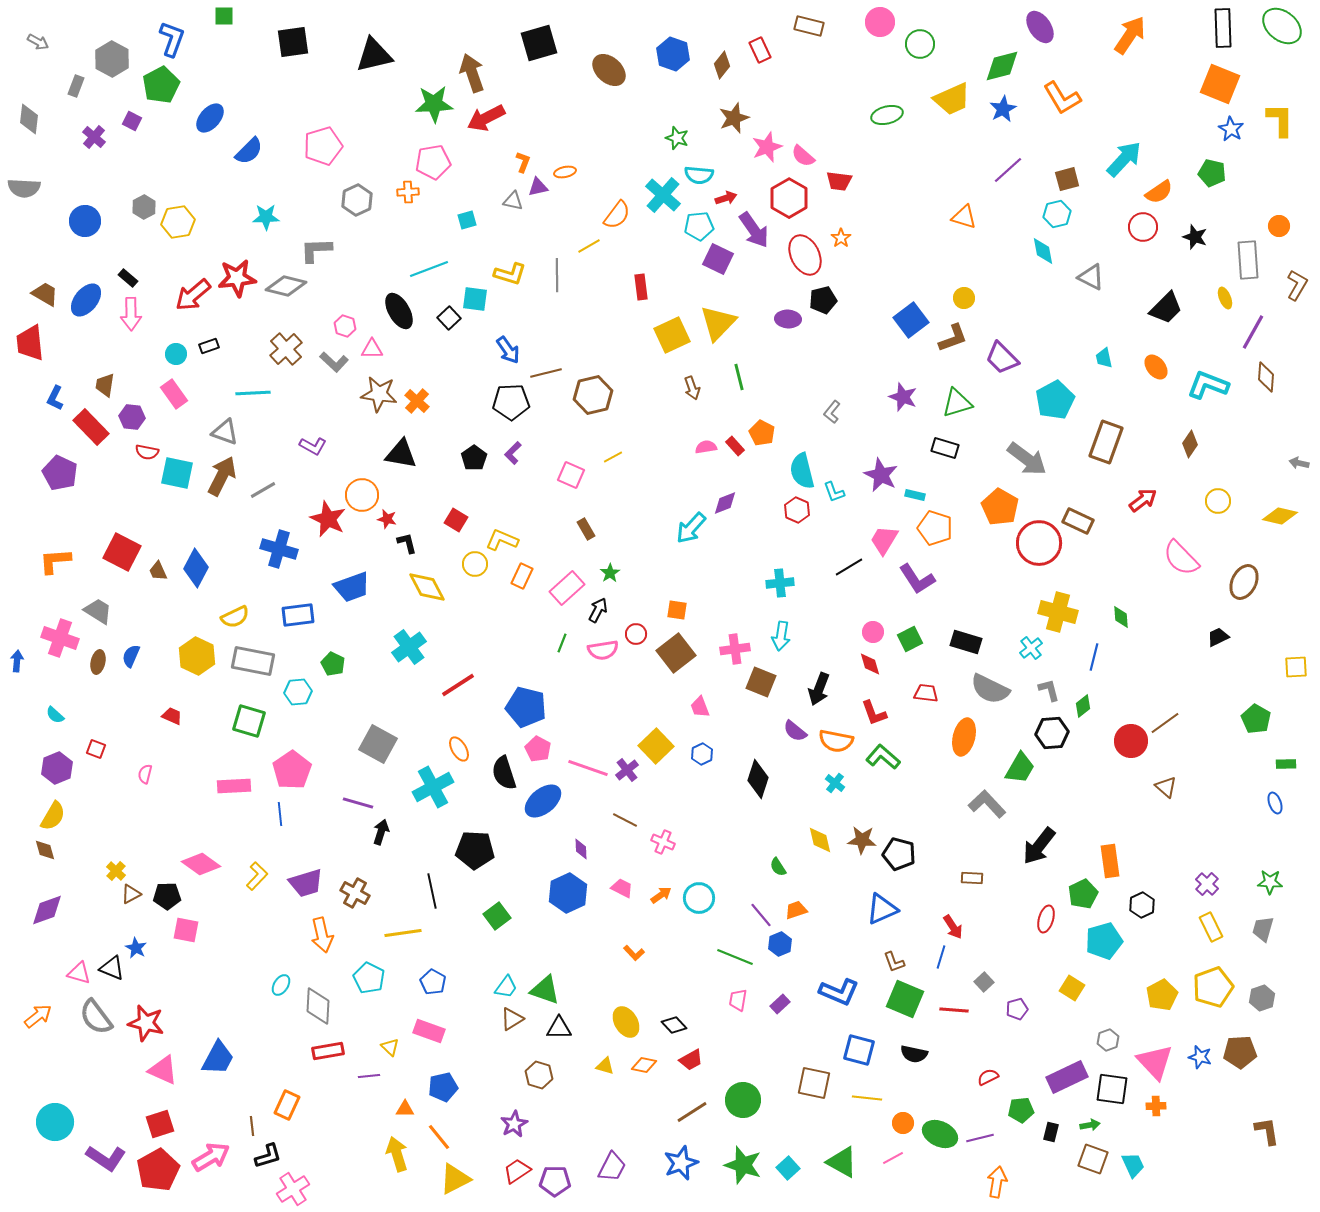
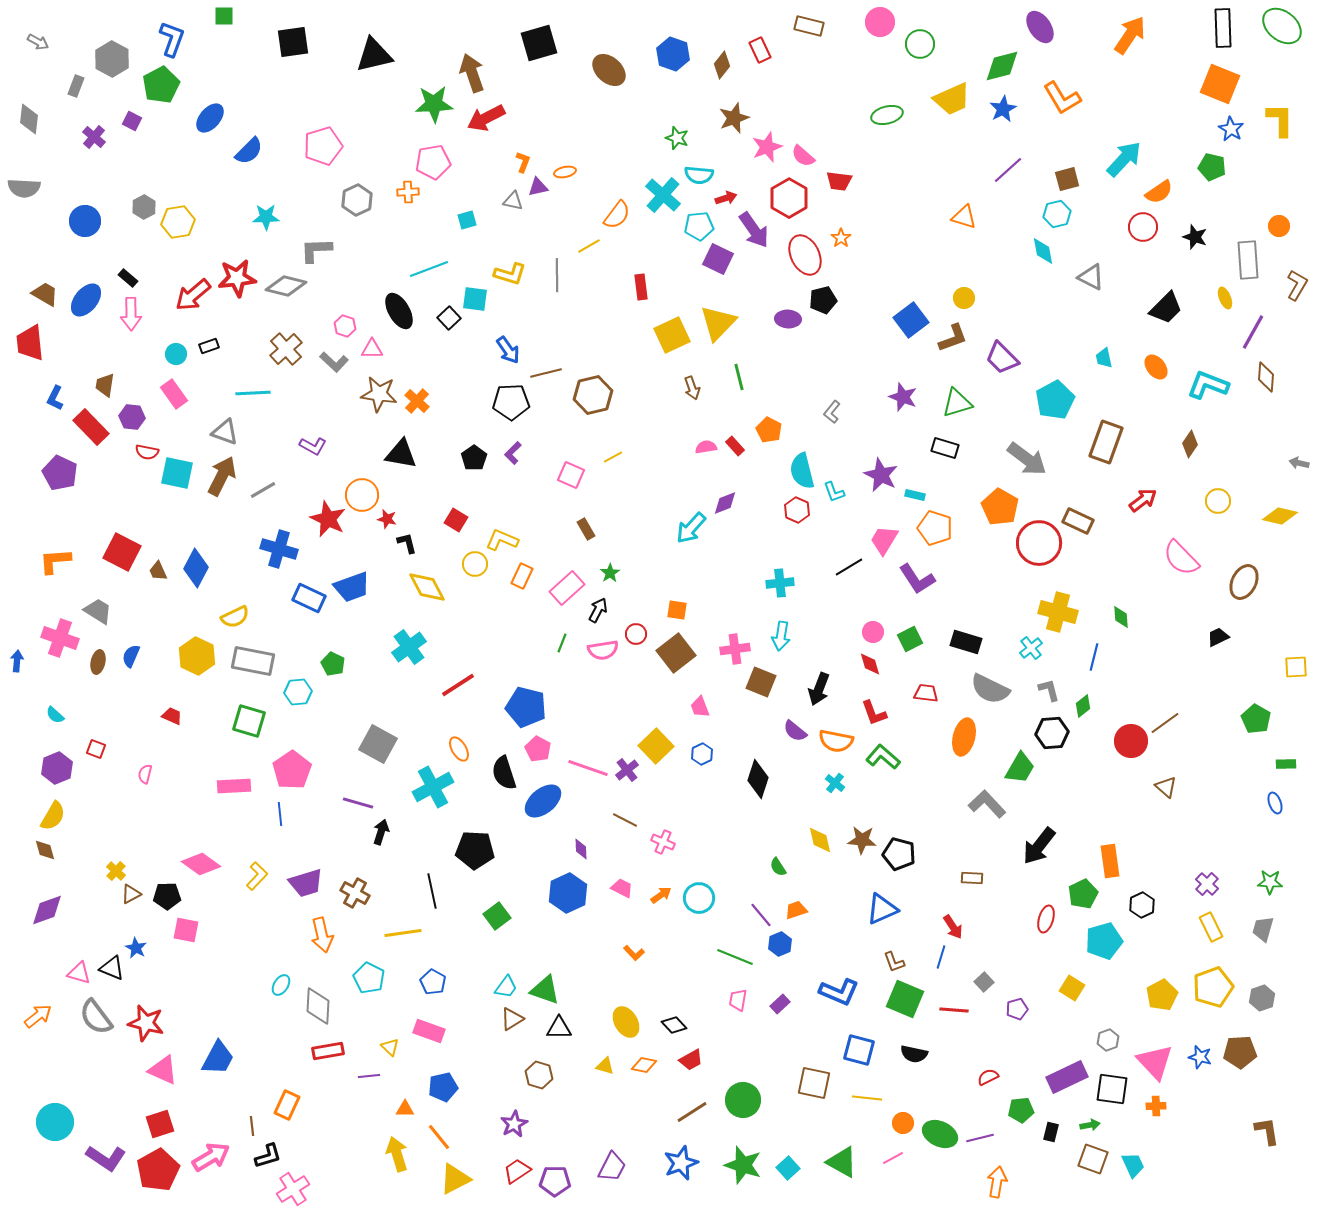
green pentagon at (1212, 173): moved 6 px up
orange pentagon at (762, 433): moved 7 px right, 3 px up
blue rectangle at (298, 615): moved 11 px right, 17 px up; rotated 32 degrees clockwise
